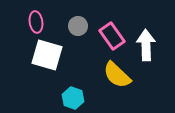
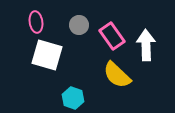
gray circle: moved 1 px right, 1 px up
